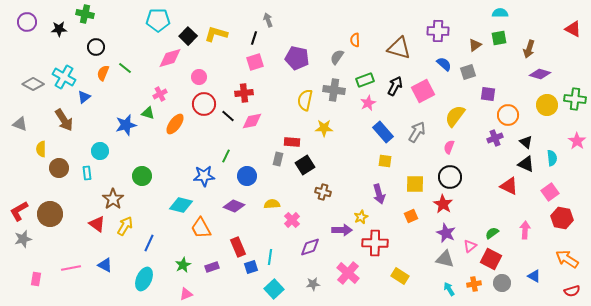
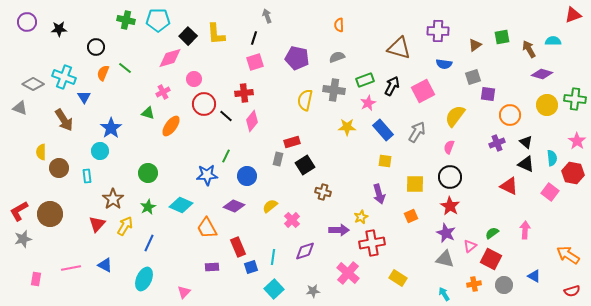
cyan semicircle at (500, 13): moved 53 px right, 28 px down
green cross at (85, 14): moved 41 px right, 6 px down
gray arrow at (268, 20): moved 1 px left, 4 px up
red triangle at (573, 29): moved 14 px up; rotated 48 degrees counterclockwise
yellow L-shape at (216, 34): rotated 110 degrees counterclockwise
green square at (499, 38): moved 3 px right, 1 px up
orange semicircle at (355, 40): moved 16 px left, 15 px up
brown arrow at (529, 49): rotated 132 degrees clockwise
gray semicircle at (337, 57): rotated 35 degrees clockwise
blue semicircle at (444, 64): rotated 147 degrees clockwise
gray square at (468, 72): moved 5 px right, 5 px down
purple diamond at (540, 74): moved 2 px right
cyan cross at (64, 77): rotated 10 degrees counterclockwise
pink circle at (199, 77): moved 5 px left, 2 px down
black arrow at (395, 86): moved 3 px left
pink cross at (160, 94): moved 3 px right, 2 px up
blue triangle at (84, 97): rotated 24 degrees counterclockwise
orange circle at (508, 115): moved 2 px right
black line at (228, 116): moved 2 px left
pink diamond at (252, 121): rotated 40 degrees counterclockwise
gray triangle at (20, 124): moved 16 px up
orange ellipse at (175, 124): moved 4 px left, 2 px down
blue star at (126, 125): moved 15 px left, 3 px down; rotated 20 degrees counterclockwise
yellow star at (324, 128): moved 23 px right, 1 px up
blue rectangle at (383, 132): moved 2 px up
purple cross at (495, 138): moved 2 px right, 5 px down
red rectangle at (292, 142): rotated 21 degrees counterclockwise
yellow semicircle at (41, 149): moved 3 px down
cyan rectangle at (87, 173): moved 3 px down
green circle at (142, 176): moved 6 px right, 3 px up
blue star at (204, 176): moved 3 px right, 1 px up
pink square at (550, 192): rotated 18 degrees counterclockwise
yellow semicircle at (272, 204): moved 2 px left, 2 px down; rotated 35 degrees counterclockwise
red star at (443, 204): moved 7 px right, 2 px down
cyan diamond at (181, 205): rotated 10 degrees clockwise
red hexagon at (562, 218): moved 11 px right, 45 px up
red triangle at (97, 224): rotated 36 degrees clockwise
orange trapezoid at (201, 228): moved 6 px right
purple arrow at (342, 230): moved 3 px left
red cross at (375, 243): moved 3 px left; rotated 10 degrees counterclockwise
purple diamond at (310, 247): moved 5 px left, 4 px down
cyan line at (270, 257): moved 3 px right
orange arrow at (567, 259): moved 1 px right, 4 px up
green star at (183, 265): moved 35 px left, 58 px up
purple rectangle at (212, 267): rotated 16 degrees clockwise
yellow rectangle at (400, 276): moved 2 px left, 2 px down
gray circle at (502, 283): moved 2 px right, 2 px down
gray star at (313, 284): moved 7 px down
cyan arrow at (449, 289): moved 5 px left, 5 px down
pink triangle at (186, 294): moved 2 px left, 2 px up; rotated 24 degrees counterclockwise
